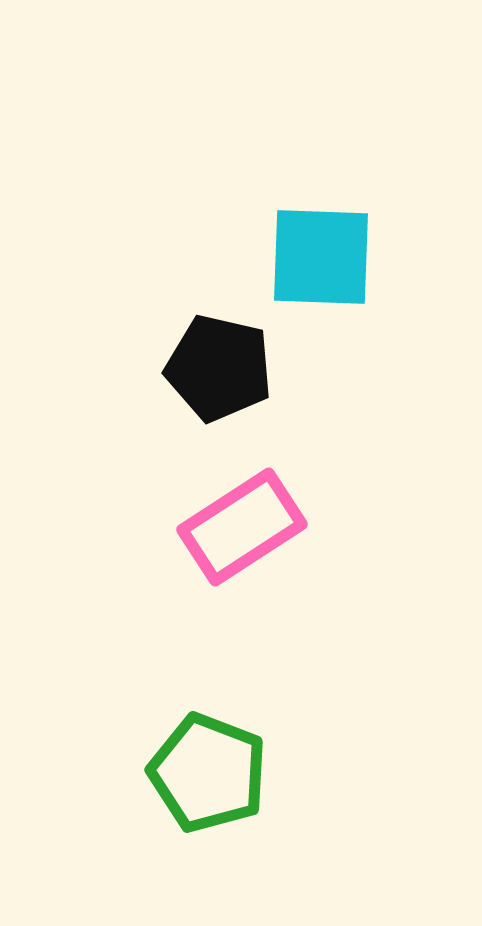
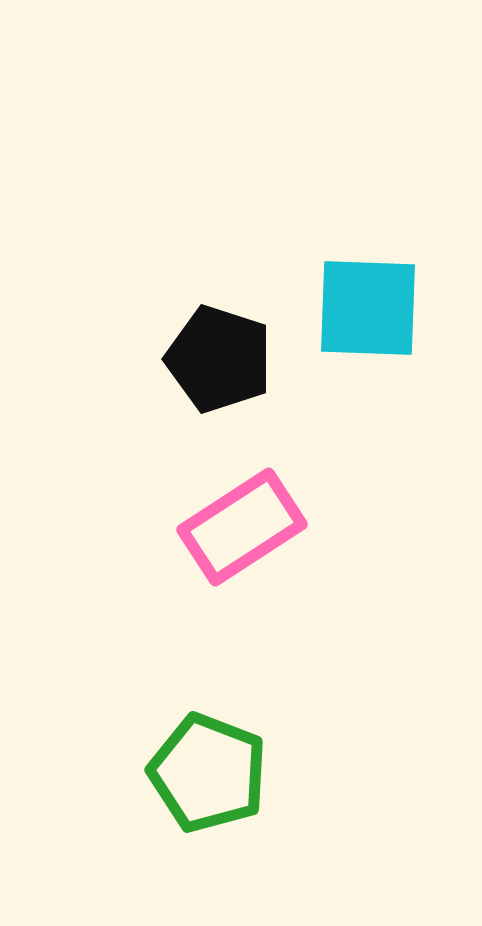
cyan square: moved 47 px right, 51 px down
black pentagon: moved 9 px up; rotated 5 degrees clockwise
